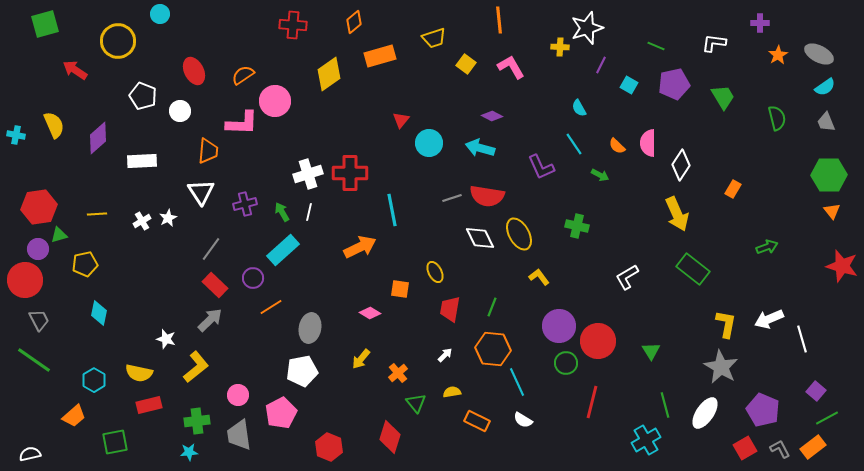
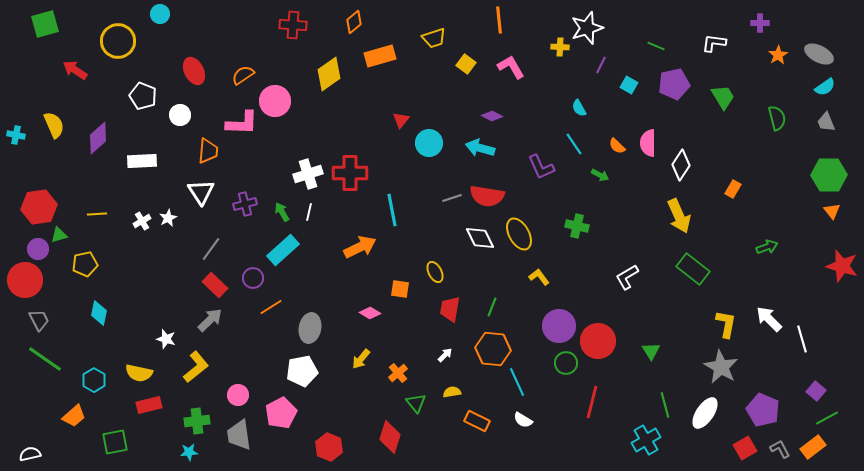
white circle at (180, 111): moved 4 px down
yellow arrow at (677, 214): moved 2 px right, 2 px down
white arrow at (769, 319): rotated 68 degrees clockwise
green line at (34, 360): moved 11 px right, 1 px up
